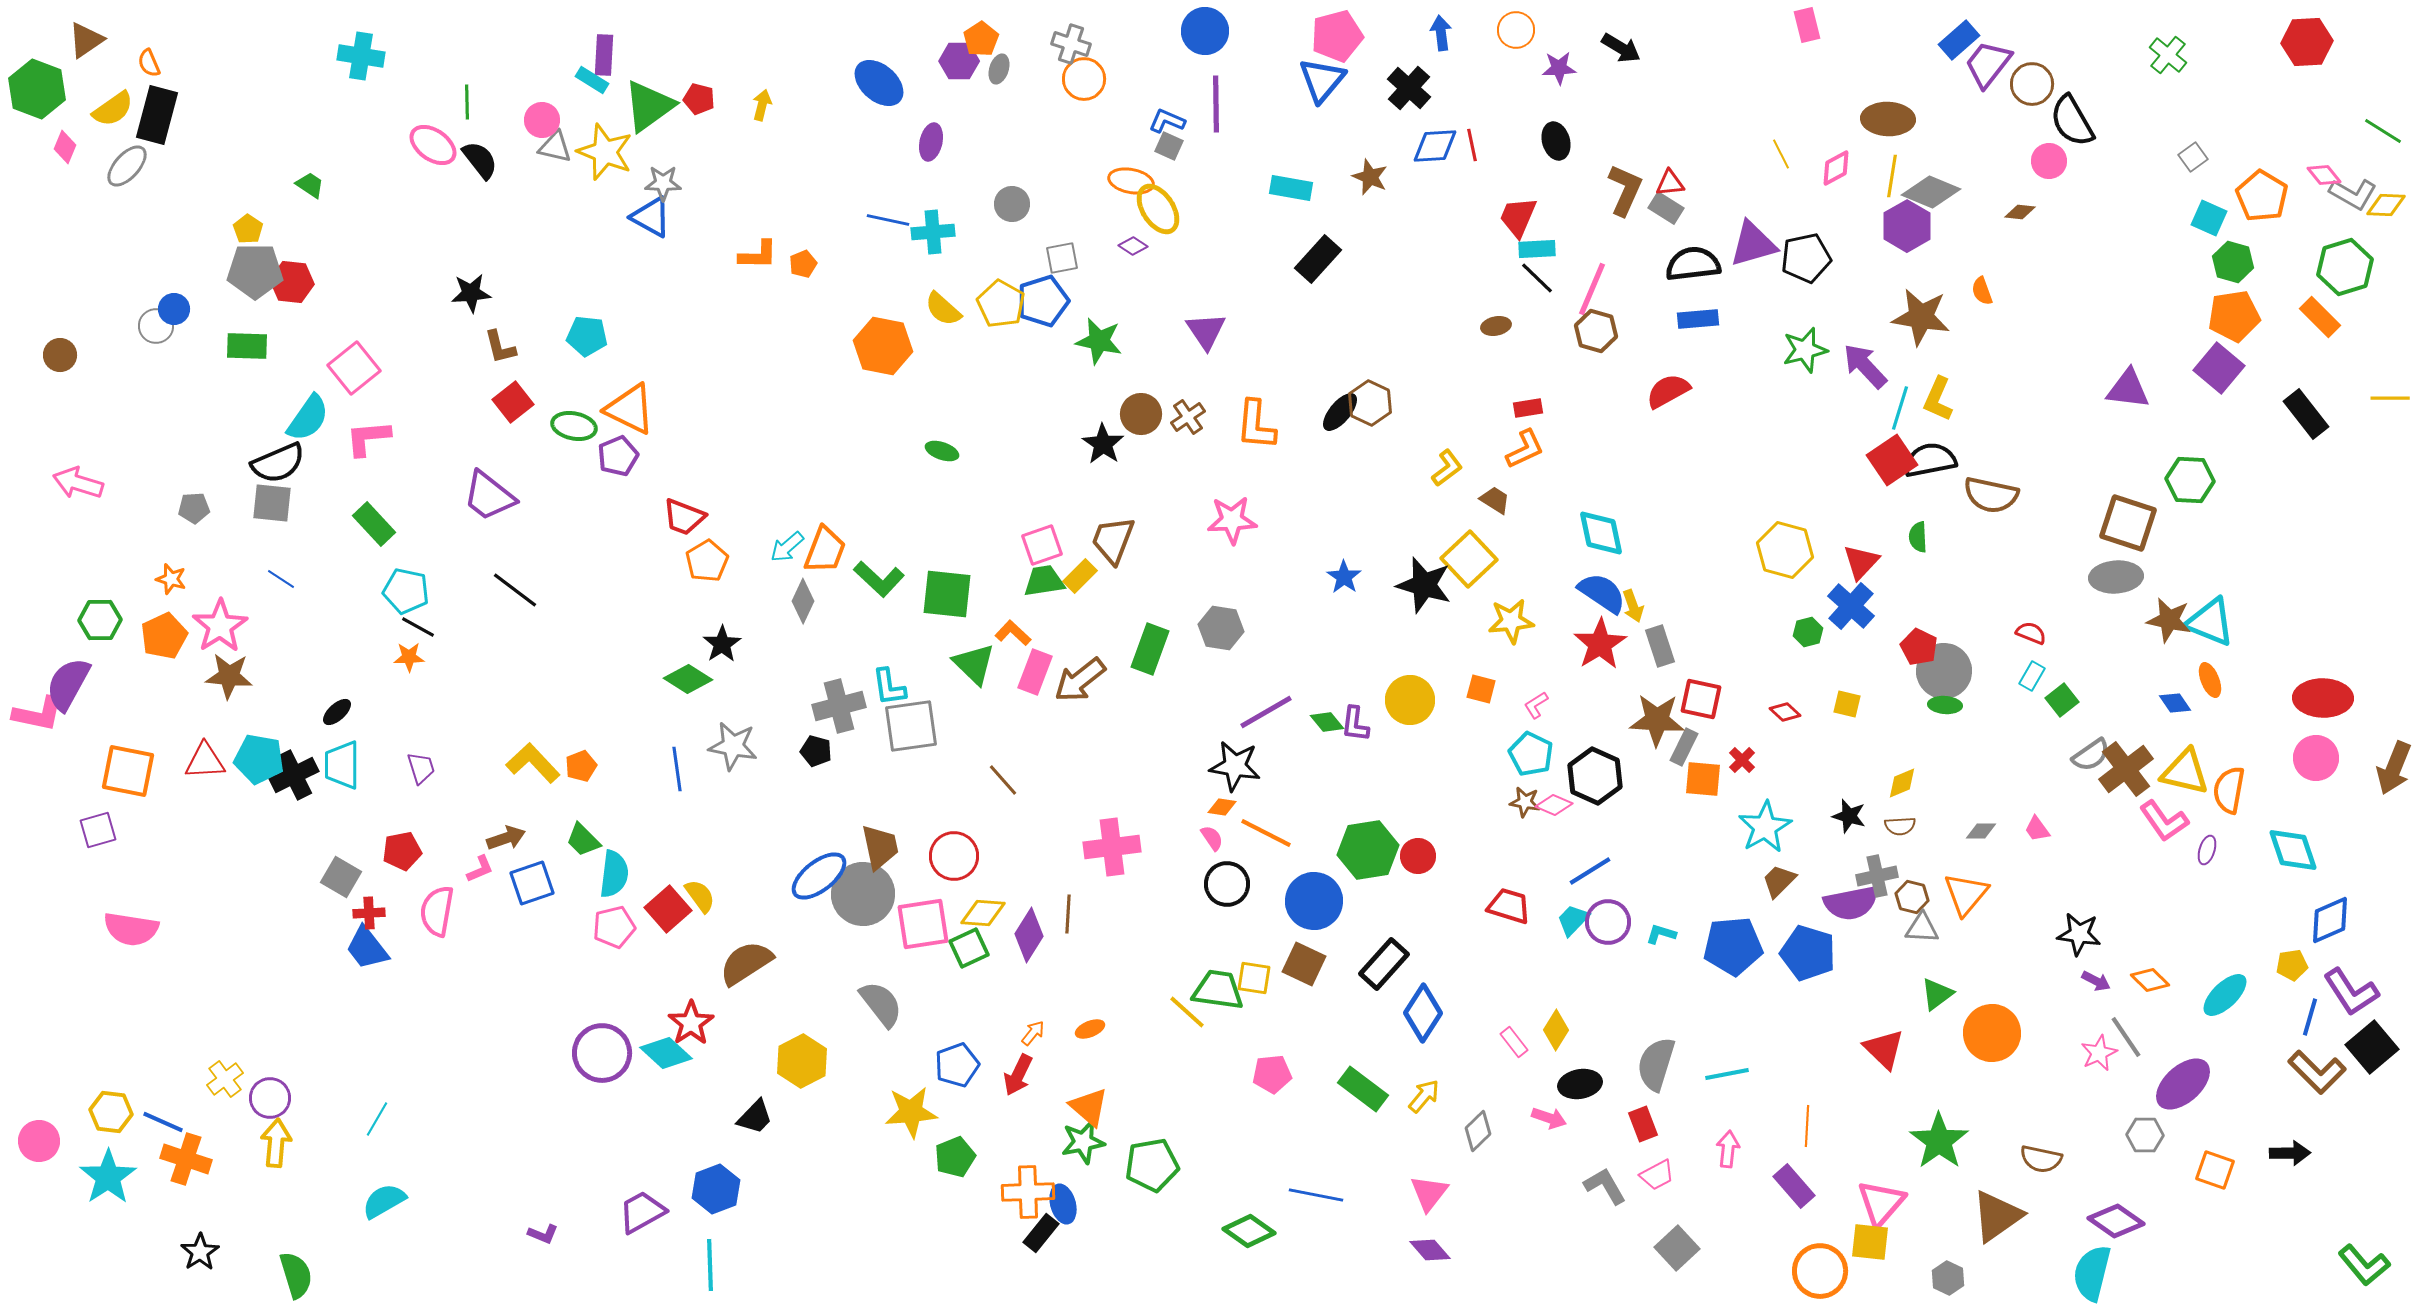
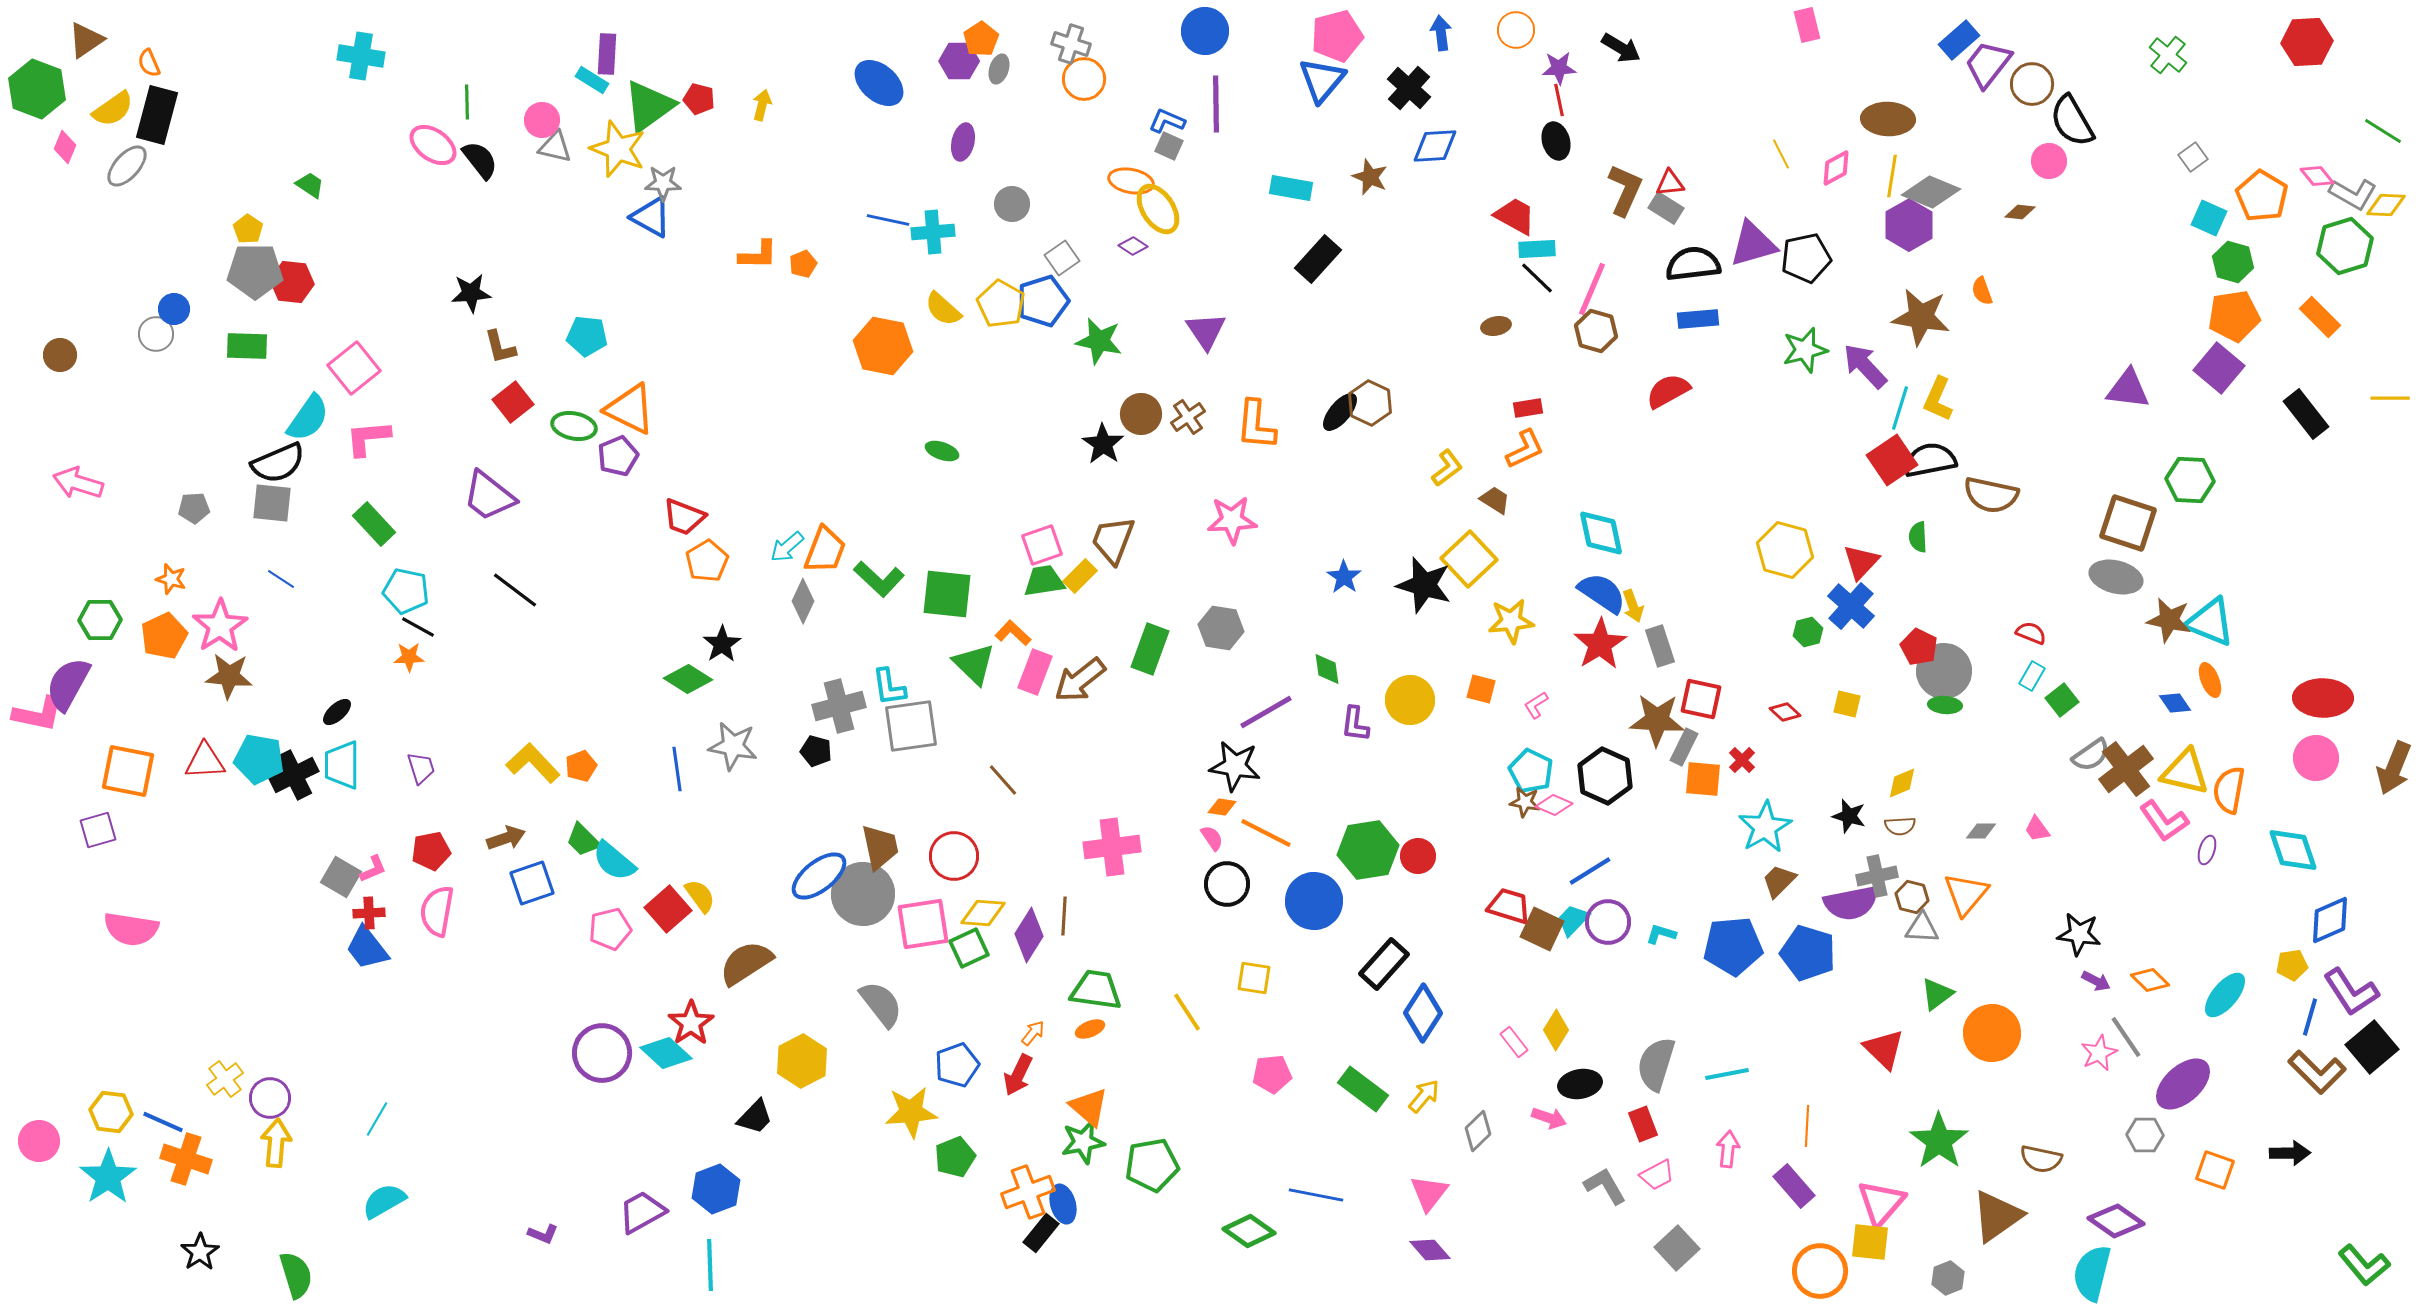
purple rectangle at (604, 55): moved 3 px right, 1 px up
purple ellipse at (931, 142): moved 32 px right
red line at (1472, 145): moved 87 px right, 45 px up
yellow star at (605, 152): moved 13 px right, 3 px up
pink diamond at (2324, 175): moved 7 px left, 1 px down
red trapezoid at (1518, 217): moved 3 px left, 1 px up; rotated 96 degrees clockwise
purple hexagon at (1907, 226): moved 2 px right, 1 px up
gray square at (1062, 258): rotated 24 degrees counterclockwise
green hexagon at (2345, 267): moved 21 px up
gray circle at (156, 326): moved 8 px down
gray ellipse at (2116, 577): rotated 18 degrees clockwise
green diamond at (1327, 722): moved 53 px up; rotated 32 degrees clockwise
cyan pentagon at (1531, 754): moved 17 px down
black hexagon at (1595, 776): moved 10 px right
red pentagon at (402, 851): moved 29 px right
pink L-shape at (480, 869): moved 107 px left
cyan semicircle at (614, 874): moved 13 px up; rotated 123 degrees clockwise
brown line at (1068, 914): moved 4 px left, 2 px down
pink pentagon at (614, 927): moved 4 px left, 2 px down
brown square at (1304, 964): moved 238 px right, 35 px up
green trapezoid at (1218, 990): moved 122 px left
cyan ellipse at (2225, 995): rotated 6 degrees counterclockwise
yellow line at (1187, 1012): rotated 15 degrees clockwise
orange cross at (1028, 1192): rotated 18 degrees counterclockwise
gray hexagon at (1948, 1278): rotated 12 degrees clockwise
